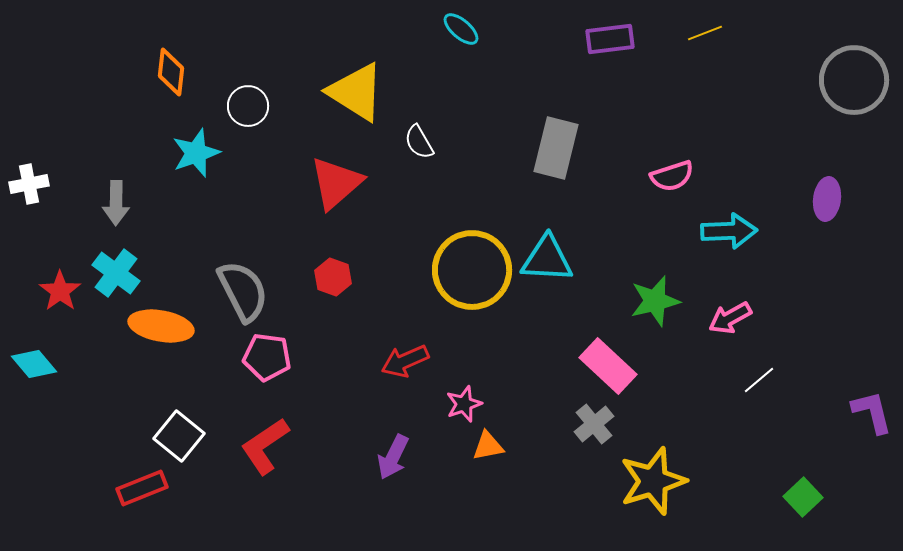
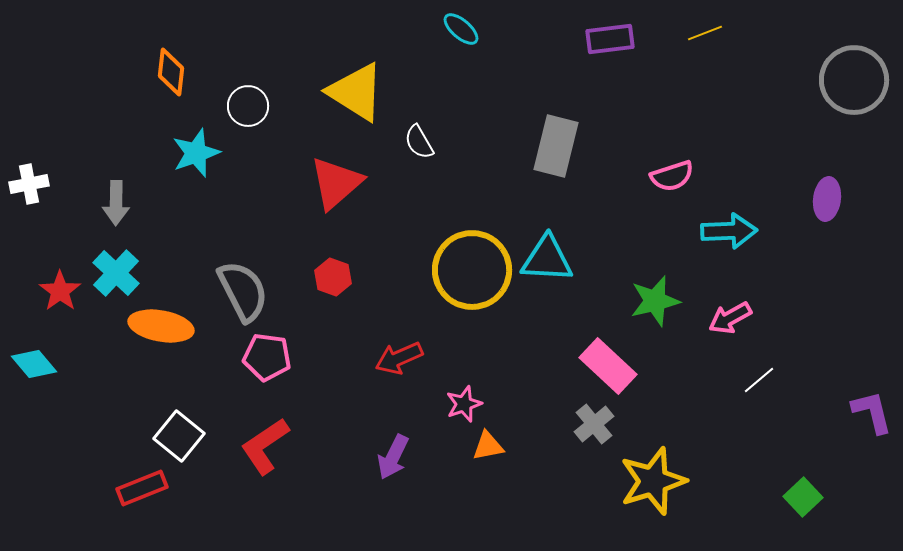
gray rectangle: moved 2 px up
cyan cross: rotated 6 degrees clockwise
red arrow: moved 6 px left, 3 px up
